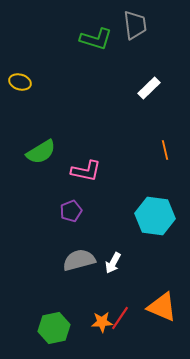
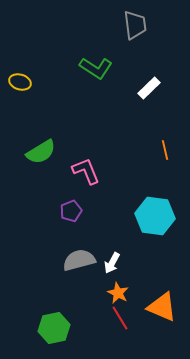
green L-shape: moved 29 px down; rotated 16 degrees clockwise
pink L-shape: rotated 124 degrees counterclockwise
white arrow: moved 1 px left
red line: rotated 65 degrees counterclockwise
orange star: moved 16 px right, 29 px up; rotated 30 degrees clockwise
